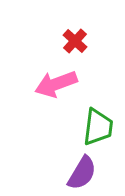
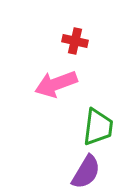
red cross: rotated 30 degrees counterclockwise
purple semicircle: moved 4 px right, 1 px up
